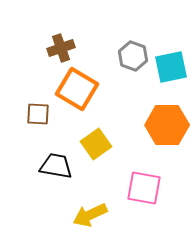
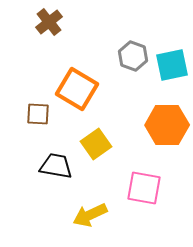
brown cross: moved 12 px left, 26 px up; rotated 20 degrees counterclockwise
cyan square: moved 1 px right, 2 px up
